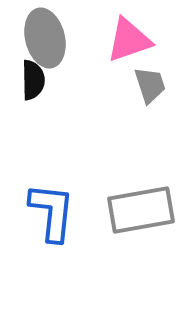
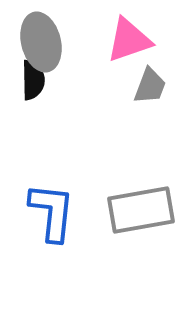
gray ellipse: moved 4 px left, 4 px down
gray trapezoid: moved 1 px down; rotated 39 degrees clockwise
